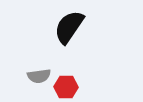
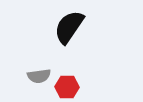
red hexagon: moved 1 px right
